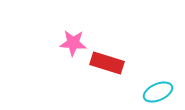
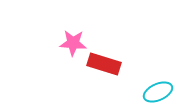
red rectangle: moved 3 px left, 1 px down
